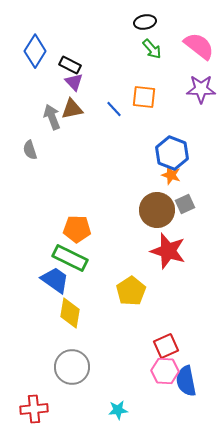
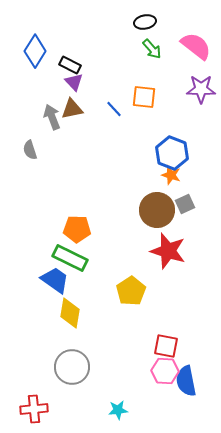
pink semicircle: moved 3 px left
red square: rotated 35 degrees clockwise
